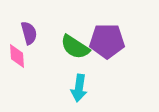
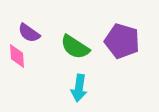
purple semicircle: rotated 140 degrees clockwise
purple pentagon: moved 15 px right; rotated 16 degrees clockwise
